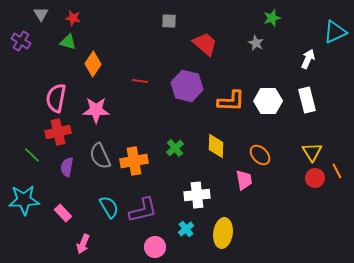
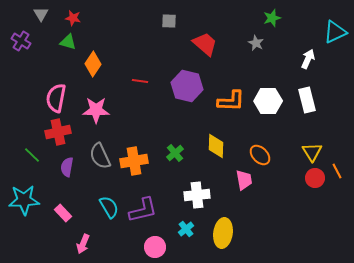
green cross: moved 5 px down
